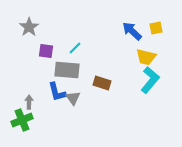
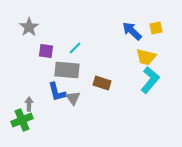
gray arrow: moved 2 px down
